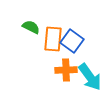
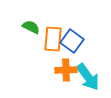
cyan arrow: moved 2 px left
